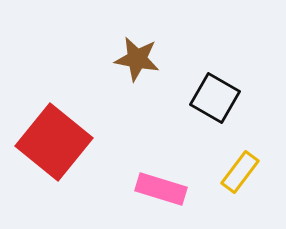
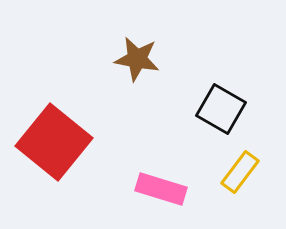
black square: moved 6 px right, 11 px down
